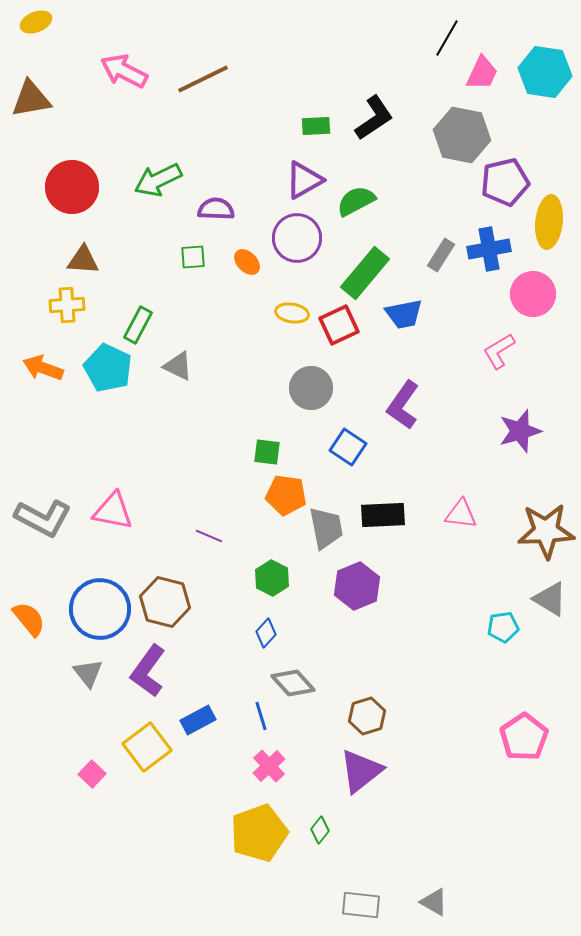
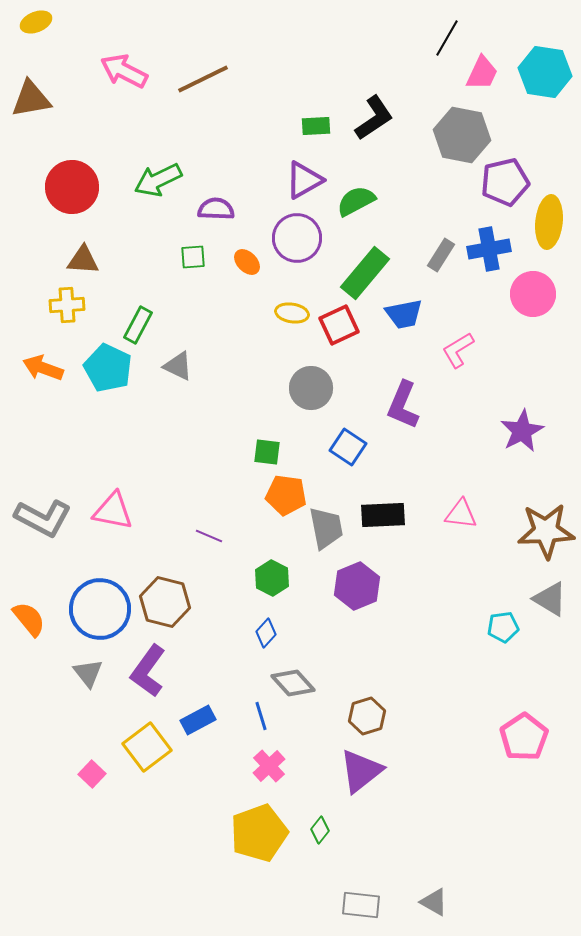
pink L-shape at (499, 351): moved 41 px left, 1 px up
purple L-shape at (403, 405): rotated 12 degrees counterclockwise
purple star at (520, 431): moved 2 px right; rotated 12 degrees counterclockwise
